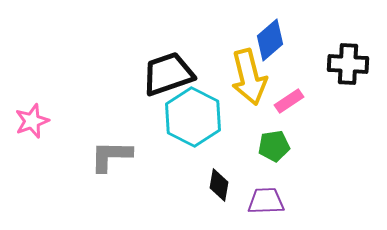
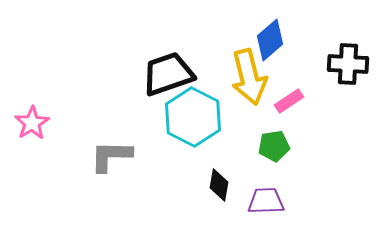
pink star: moved 2 px down; rotated 12 degrees counterclockwise
